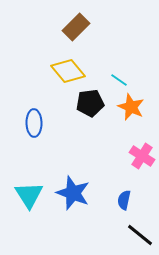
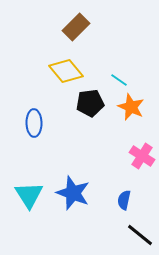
yellow diamond: moved 2 px left
